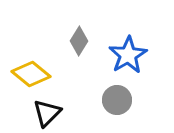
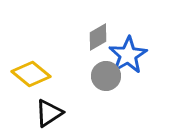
gray diamond: moved 19 px right, 4 px up; rotated 28 degrees clockwise
gray circle: moved 11 px left, 24 px up
black triangle: moved 2 px right; rotated 12 degrees clockwise
